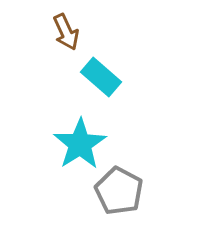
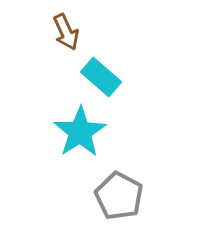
cyan star: moved 12 px up
gray pentagon: moved 5 px down
